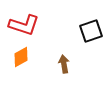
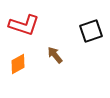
orange diamond: moved 3 px left, 7 px down
brown arrow: moved 9 px left, 9 px up; rotated 30 degrees counterclockwise
